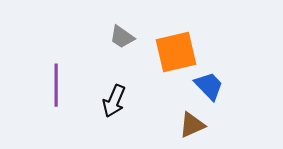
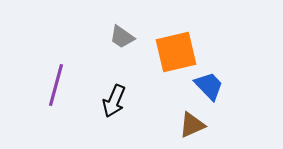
purple line: rotated 15 degrees clockwise
